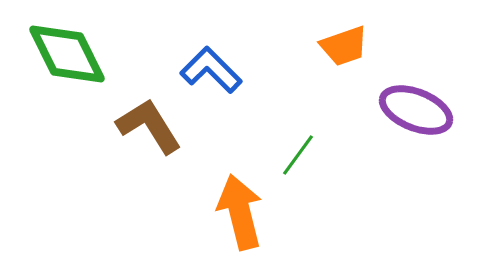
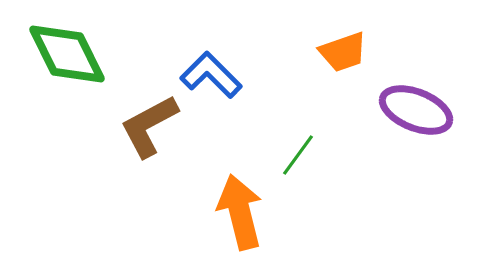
orange trapezoid: moved 1 px left, 6 px down
blue L-shape: moved 5 px down
brown L-shape: rotated 86 degrees counterclockwise
